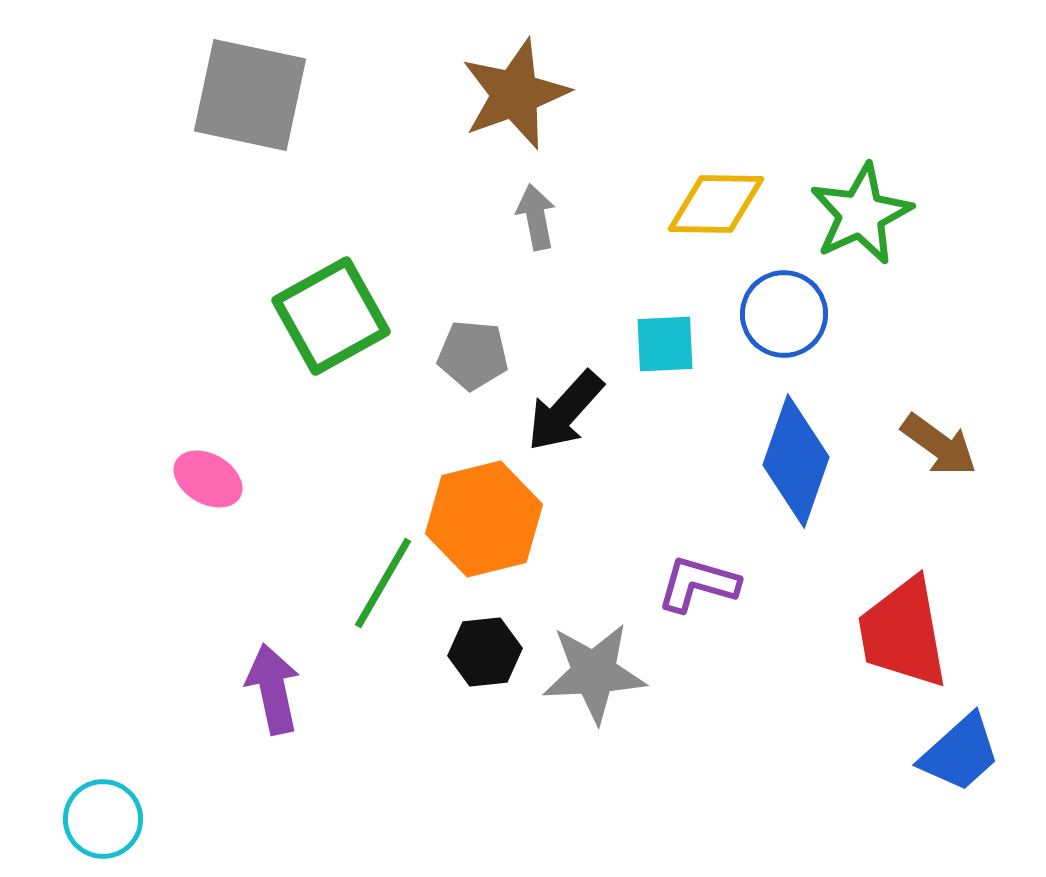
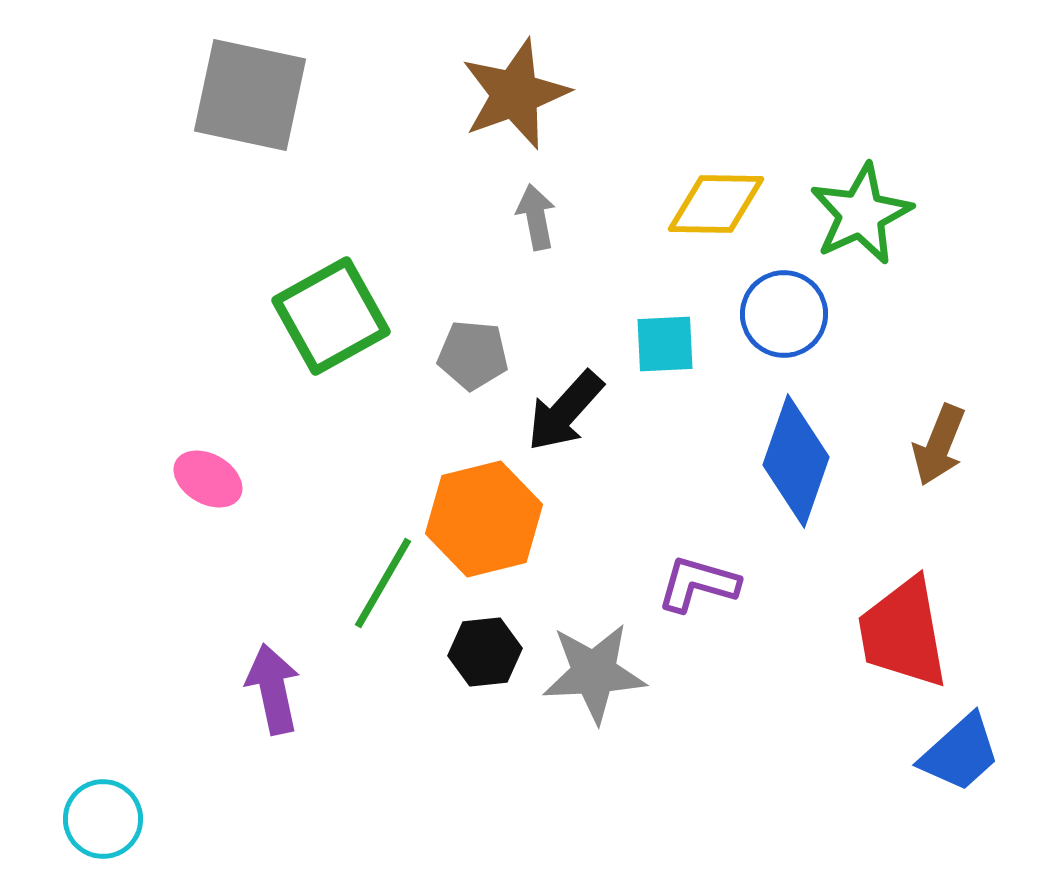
brown arrow: rotated 76 degrees clockwise
